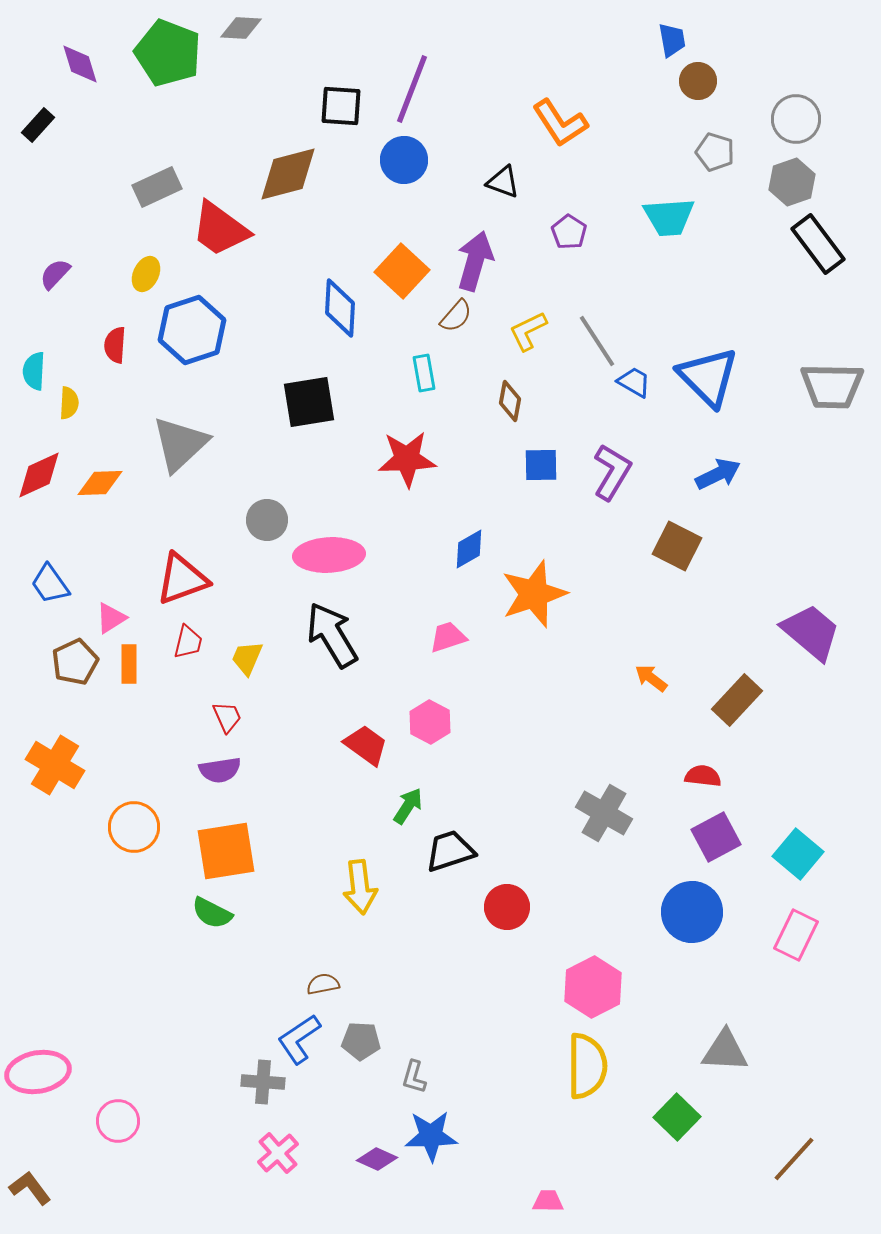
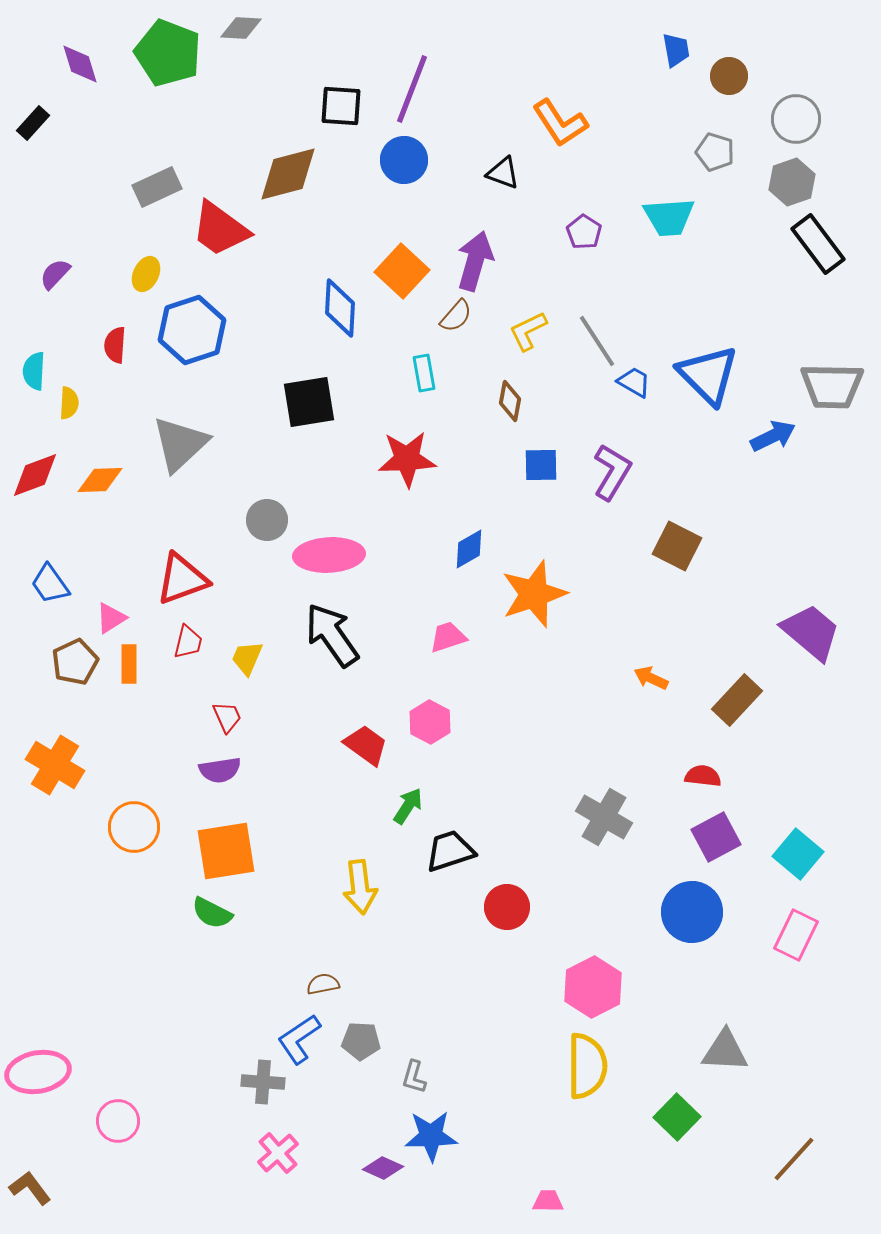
blue trapezoid at (672, 40): moved 4 px right, 10 px down
brown circle at (698, 81): moved 31 px right, 5 px up
black rectangle at (38, 125): moved 5 px left, 2 px up
black triangle at (503, 182): moved 9 px up
purple pentagon at (569, 232): moved 15 px right
blue triangle at (708, 377): moved 2 px up
blue arrow at (718, 474): moved 55 px right, 38 px up
red diamond at (39, 475): moved 4 px left; rotated 4 degrees clockwise
orange diamond at (100, 483): moved 3 px up
black arrow at (332, 635): rotated 4 degrees counterclockwise
orange arrow at (651, 678): rotated 12 degrees counterclockwise
gray cross at (604, 813): moved 4 px down
purple diamond at (377, 1159): moved 6 px right, 9 px down
